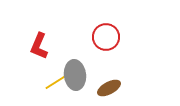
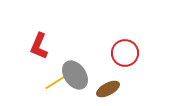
red circle: moved 19 px right, 16 px down
gray ellipse: rotated 28 degrees counterclockwise
brown ellipse: moved 1 px left, 1 px down
